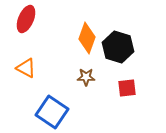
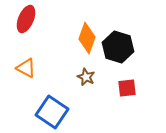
brown star: rotated 24 degrees clockwise
